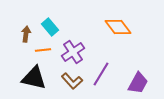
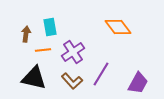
cyan rectangle: rotated 30 degrees clockwise
